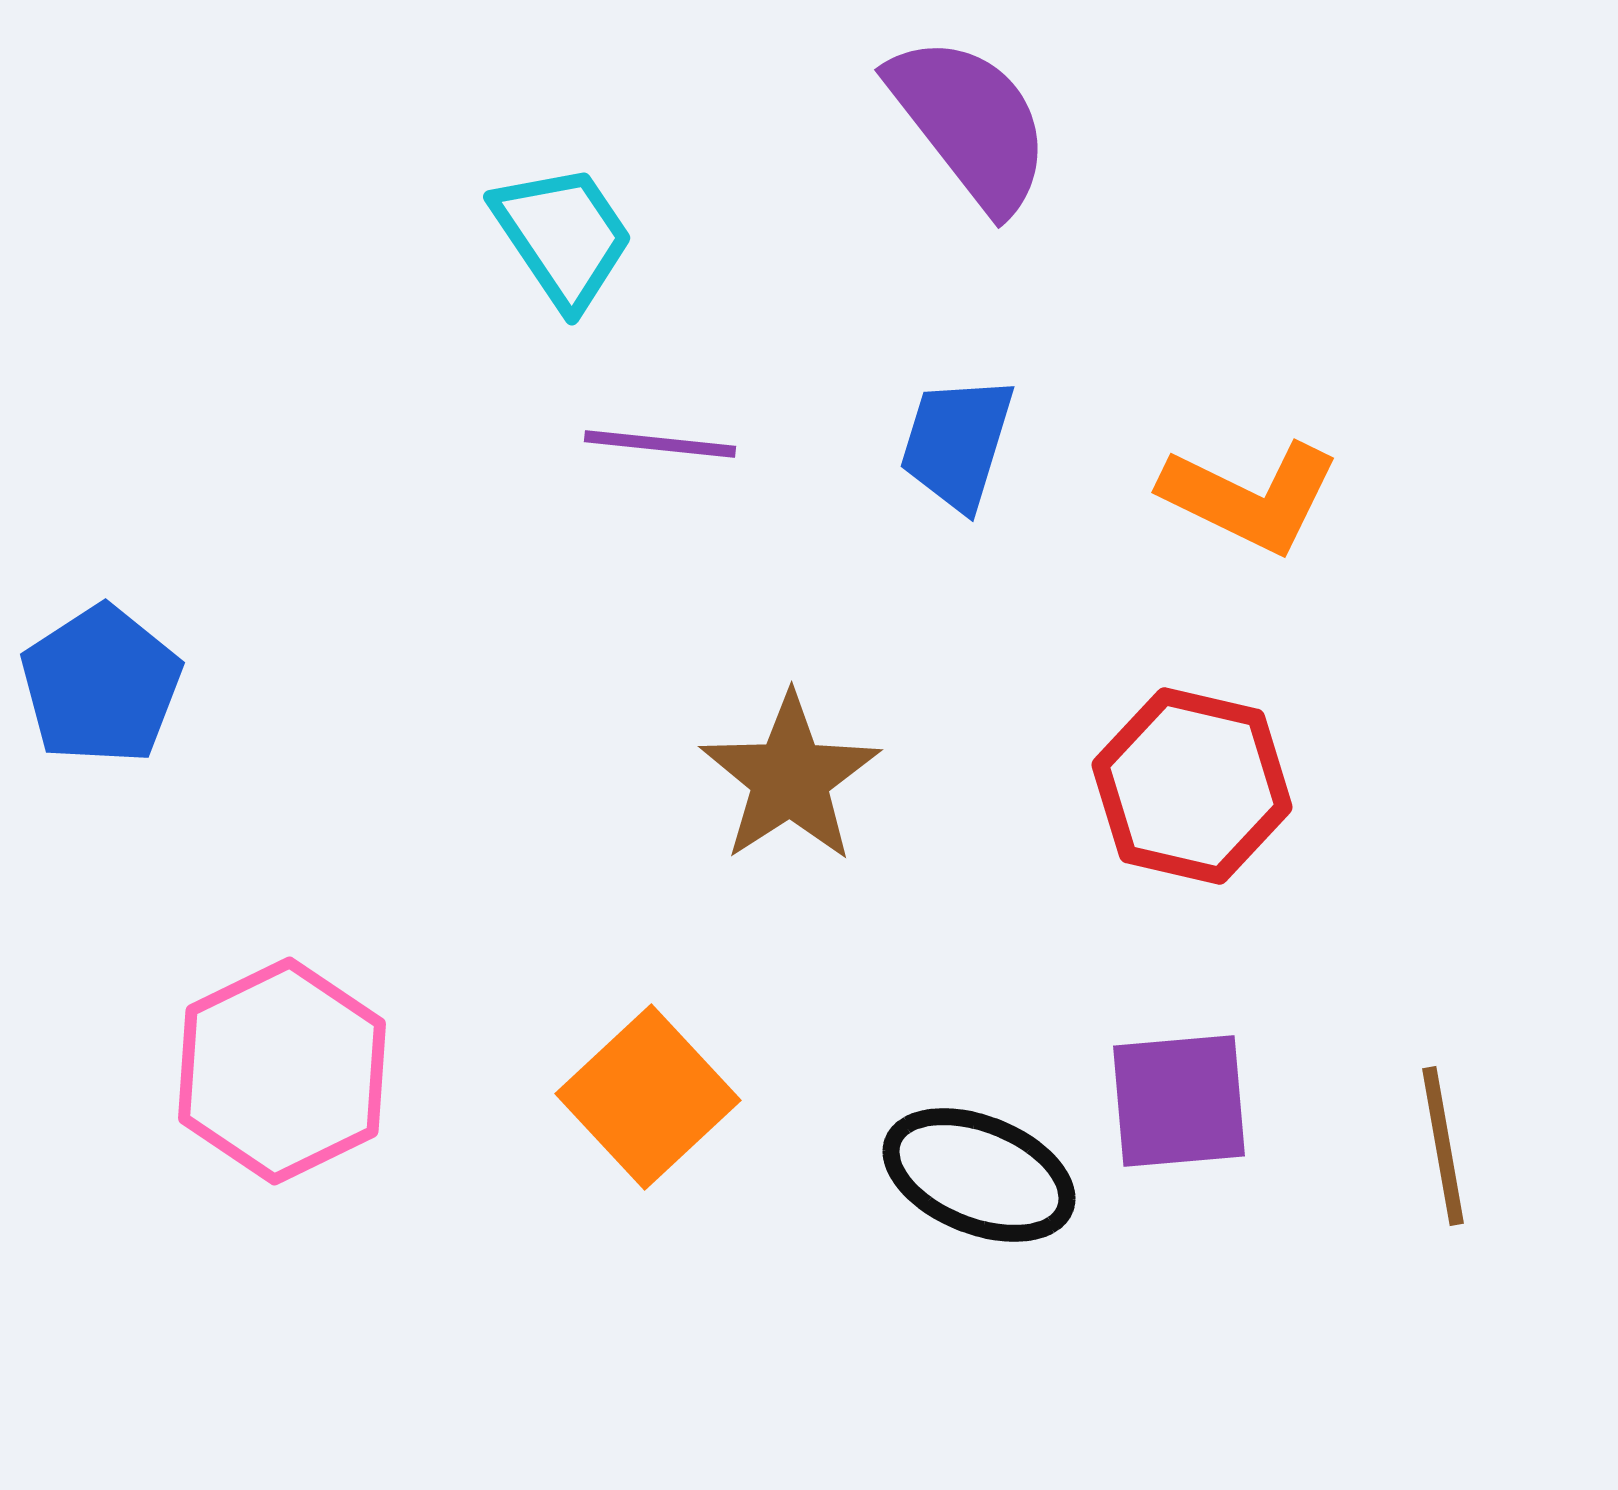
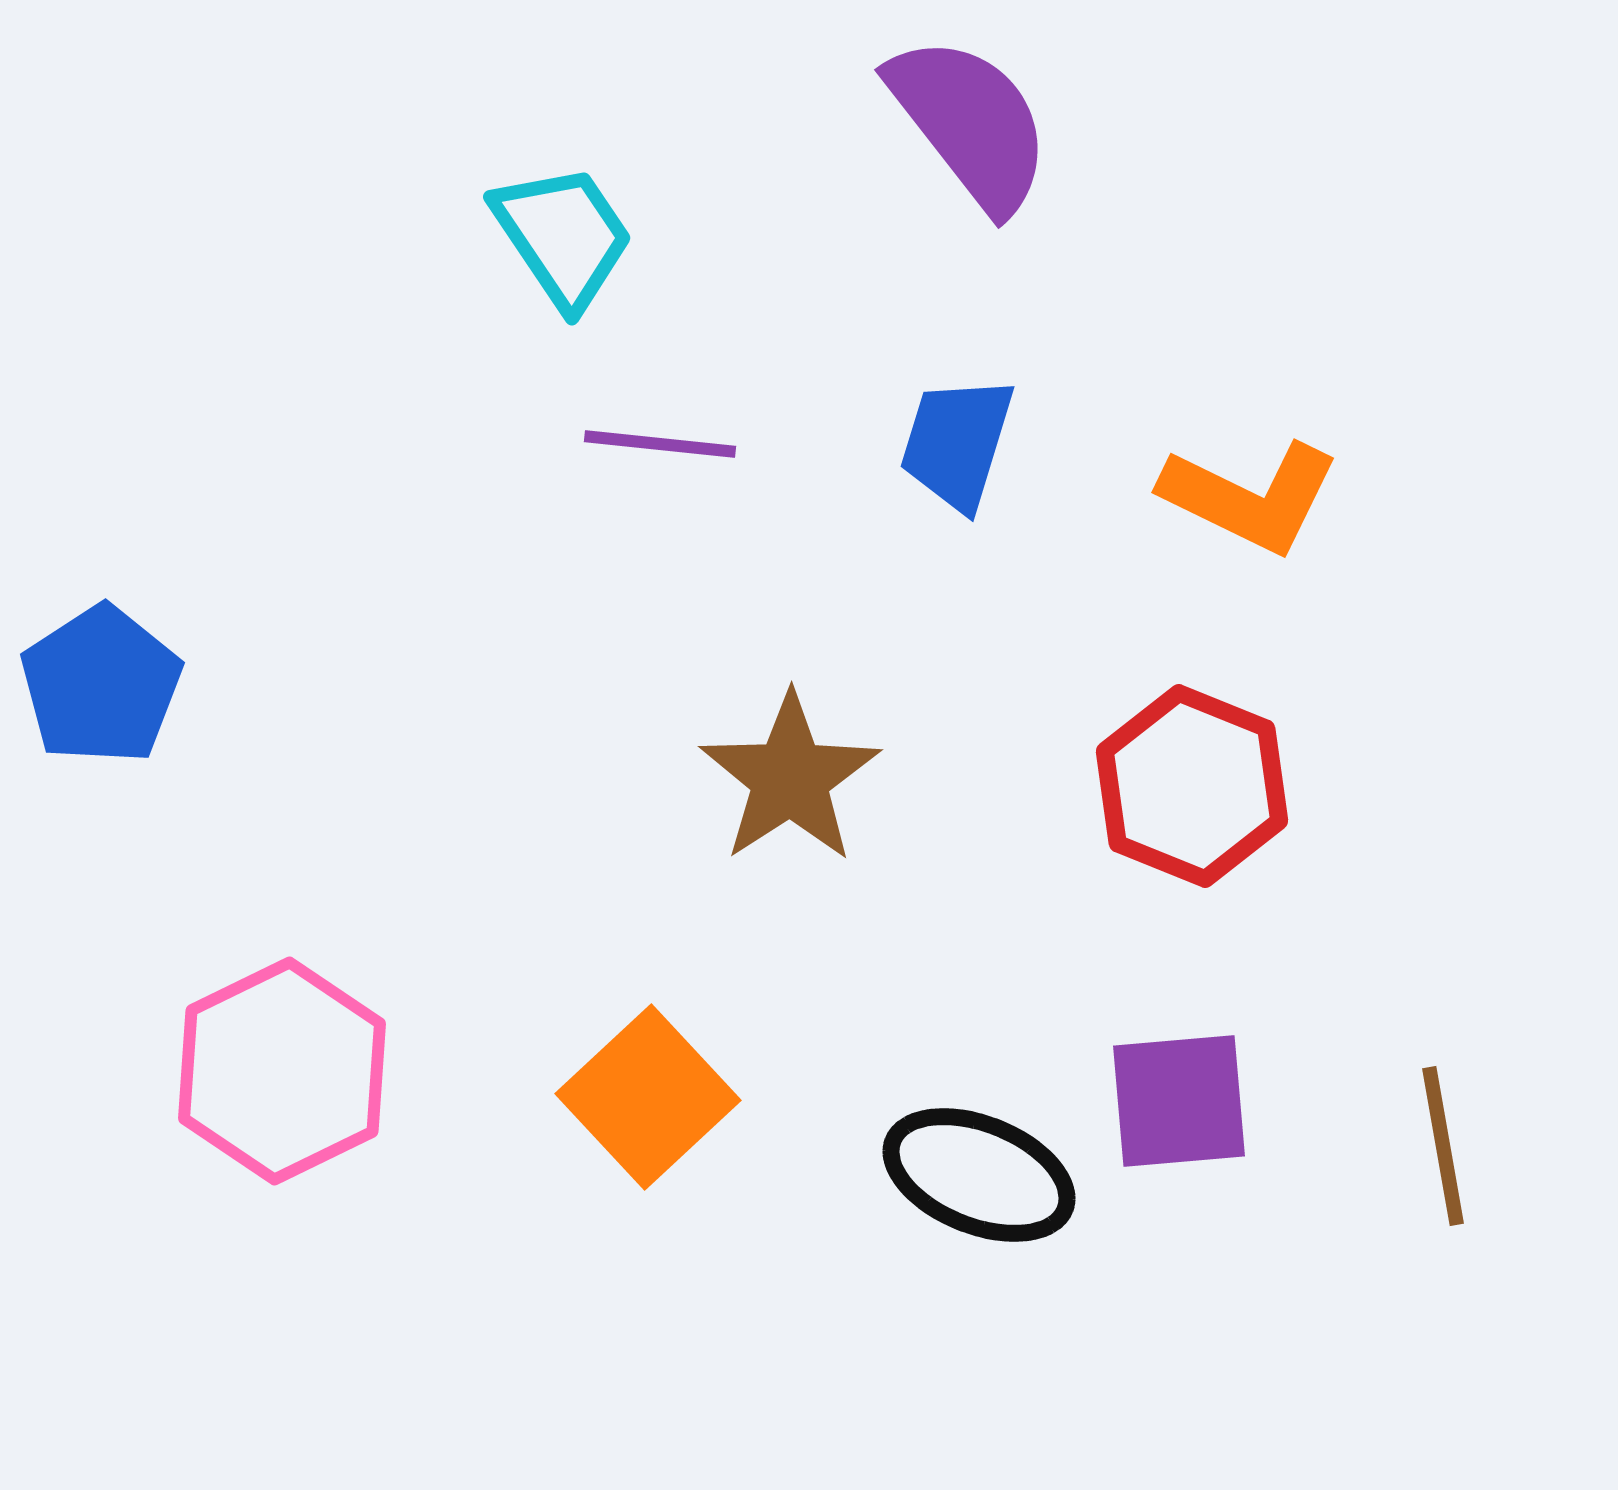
red hexagon: rotated 9 degrees clockwise
